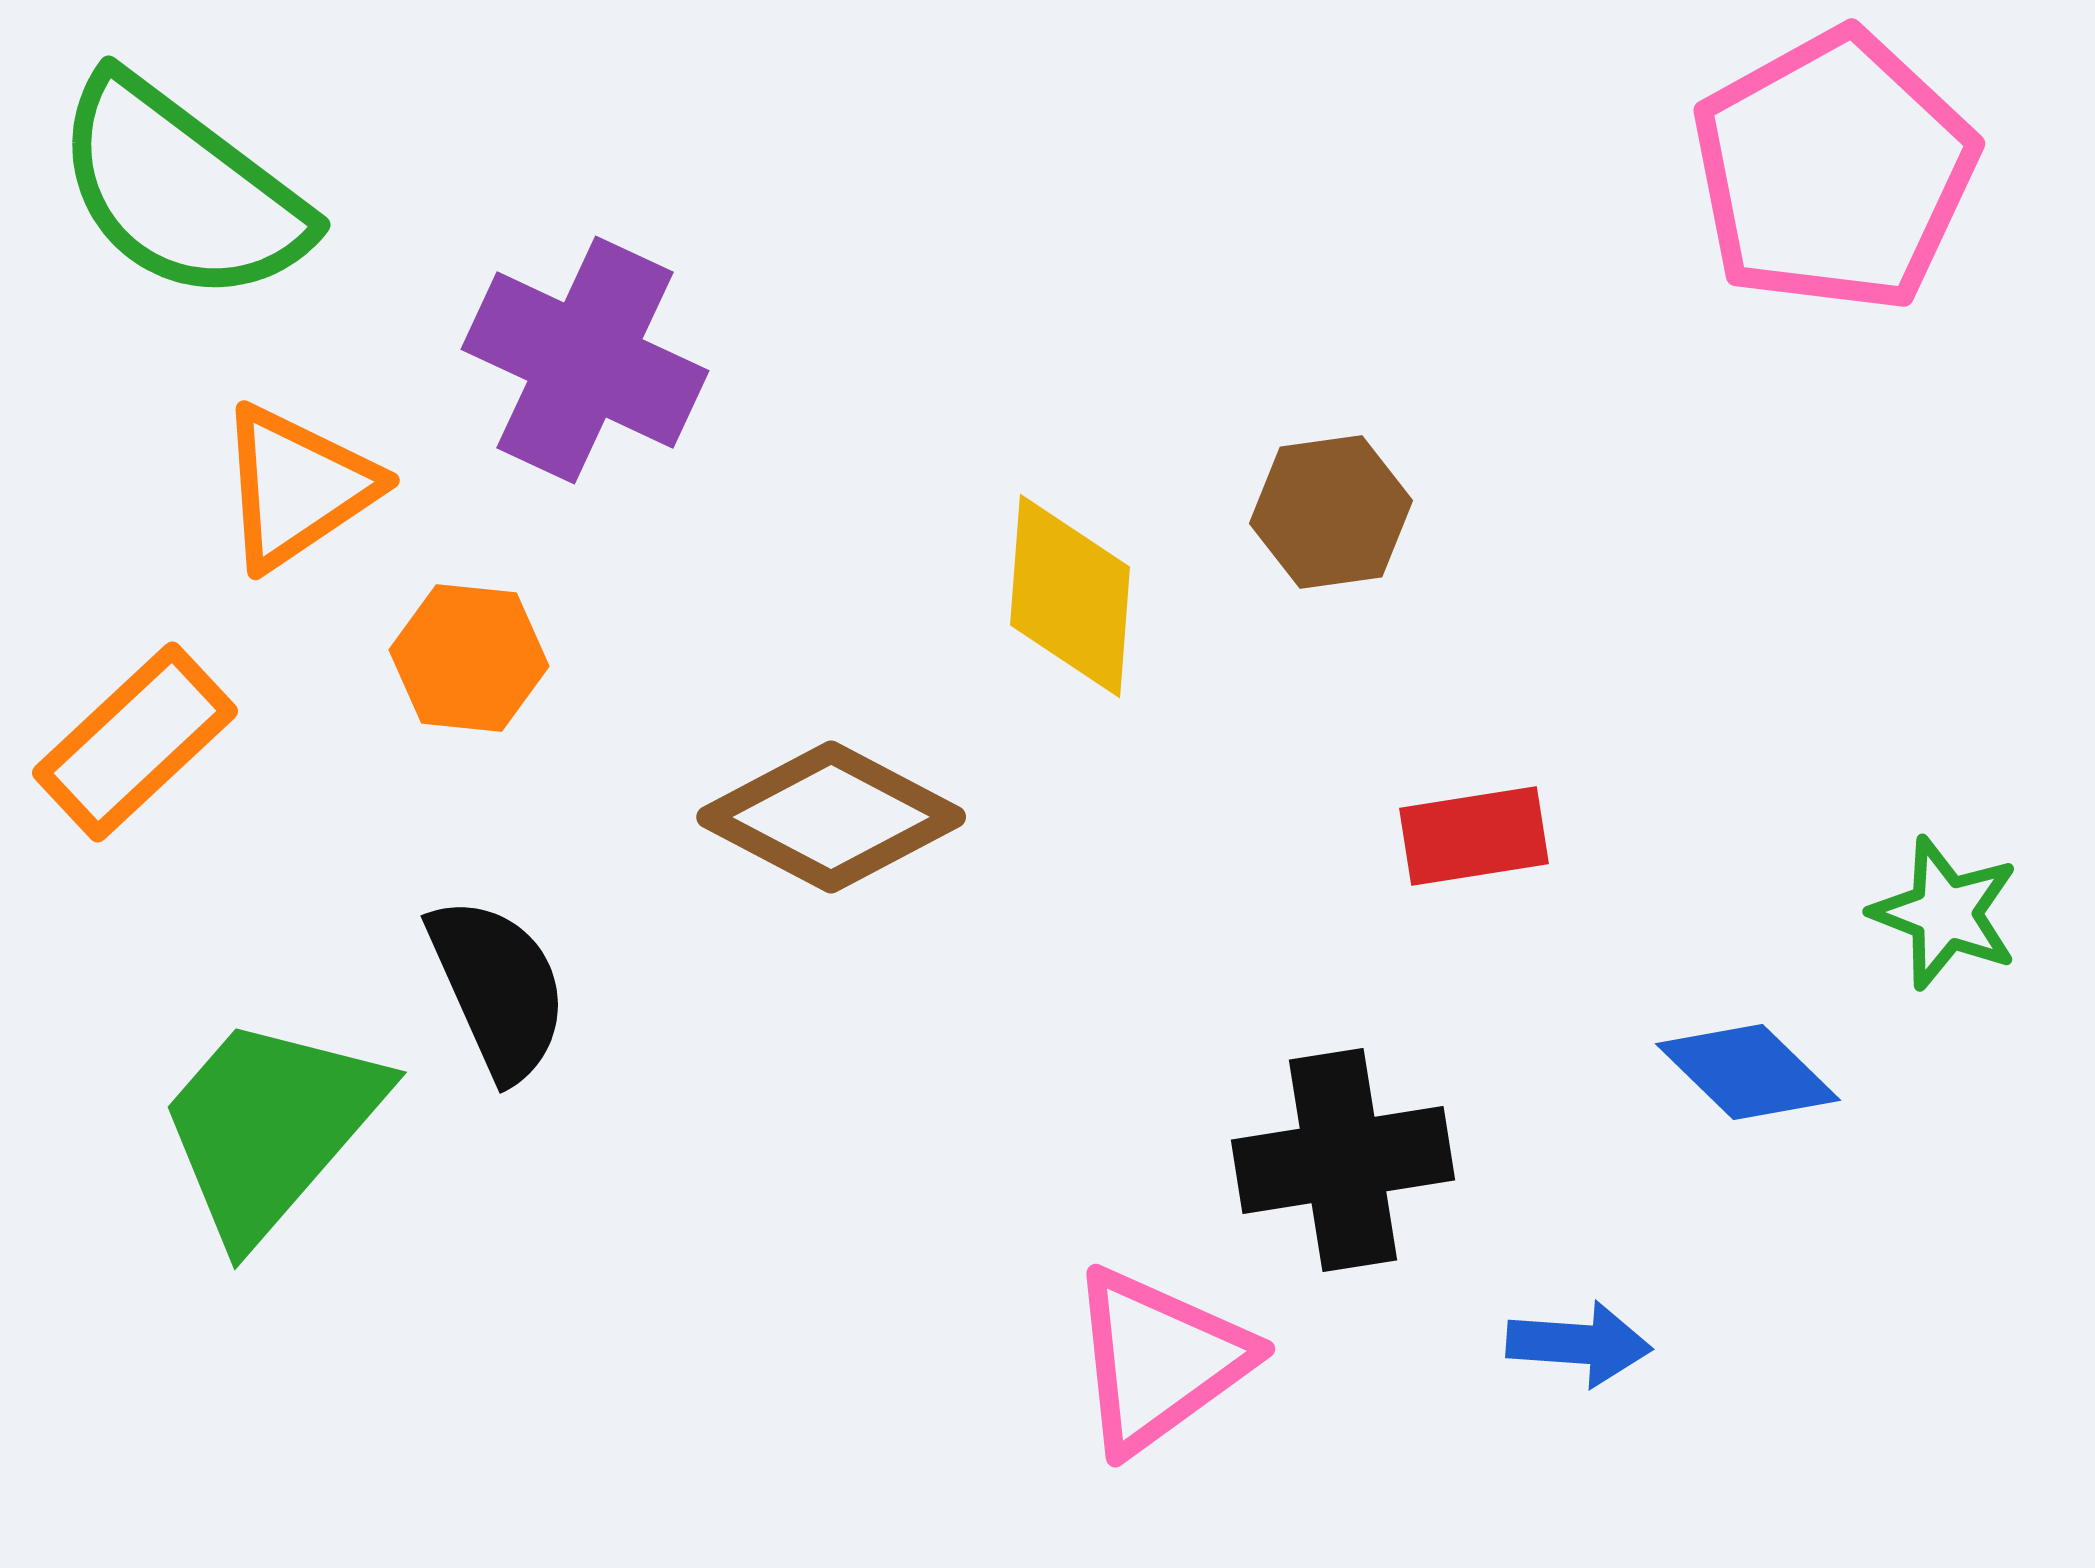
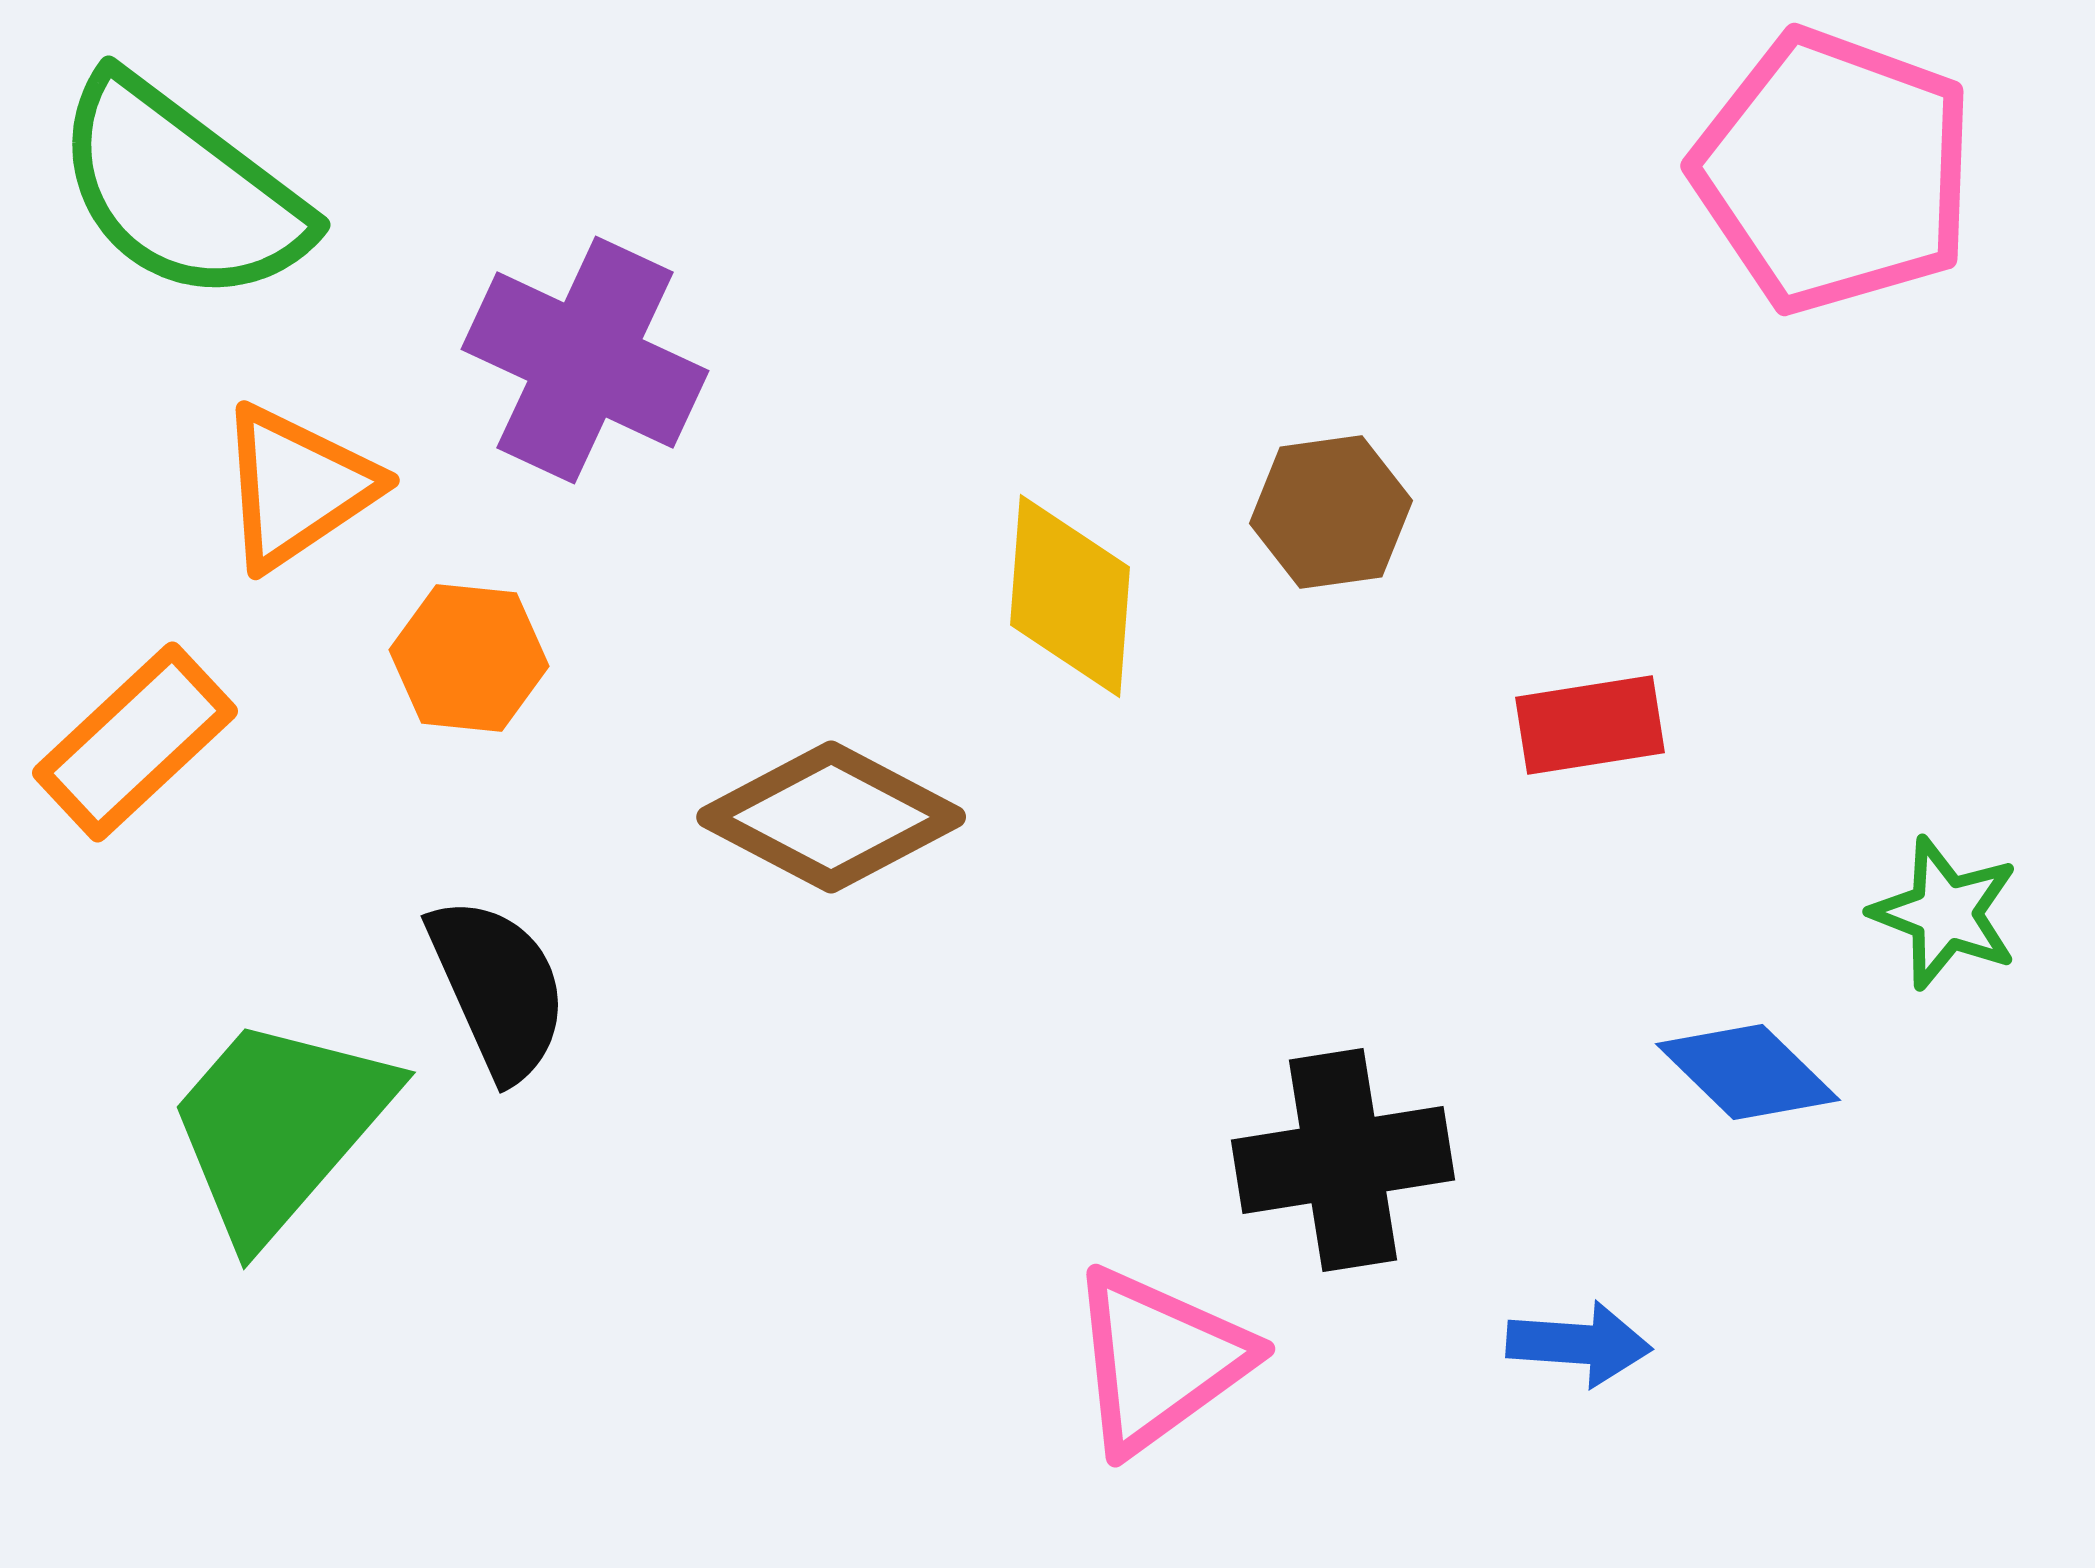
pink pentagon: rotated 23 degrees counterclockwise
red rectangle: moved 116 px right, 111 px up
green trapezoid: moved 9 px right
